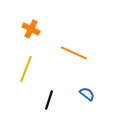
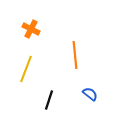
orange line: moved 1 px right, 2 px down; rotated 60 degrees clockwise
blue semicircle: moved 3 px right
